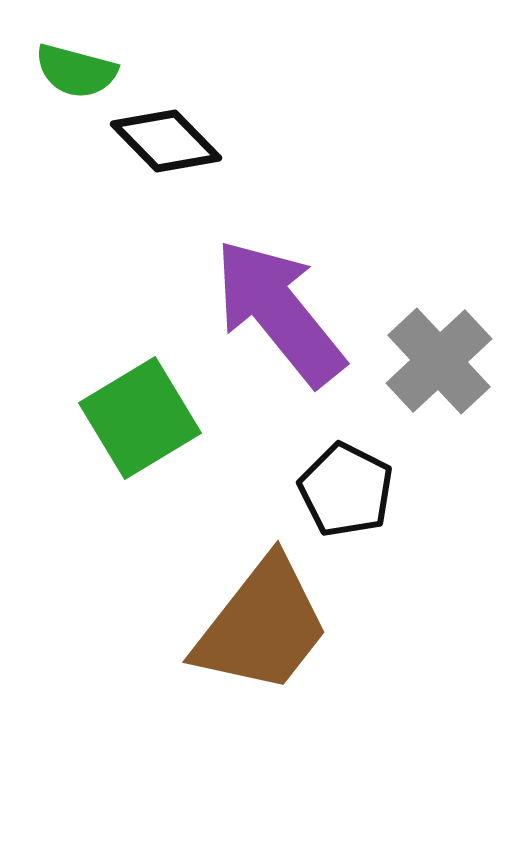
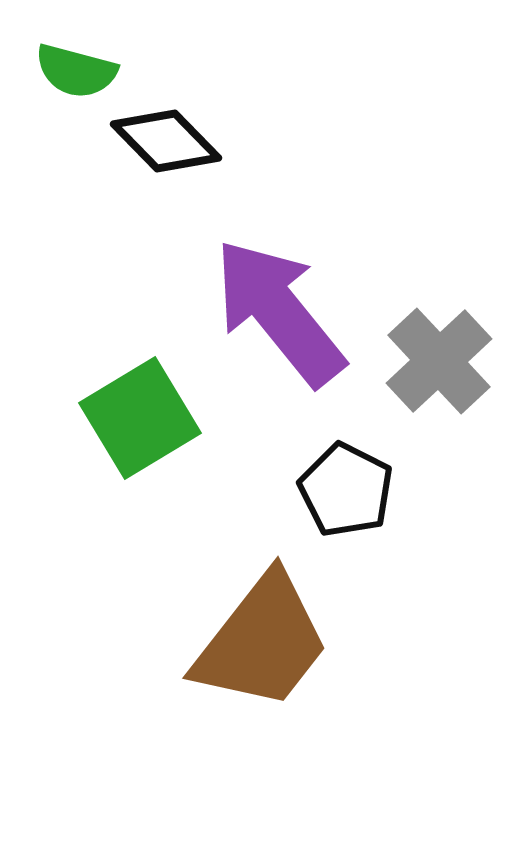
brown trapezoid: moved 16 px down
